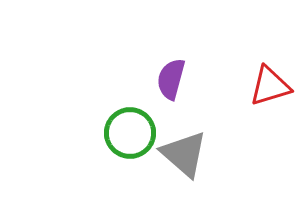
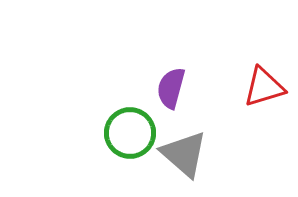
purple semicircle: moved 9 px down
red triangle: moved 6 px left, 1 px down
